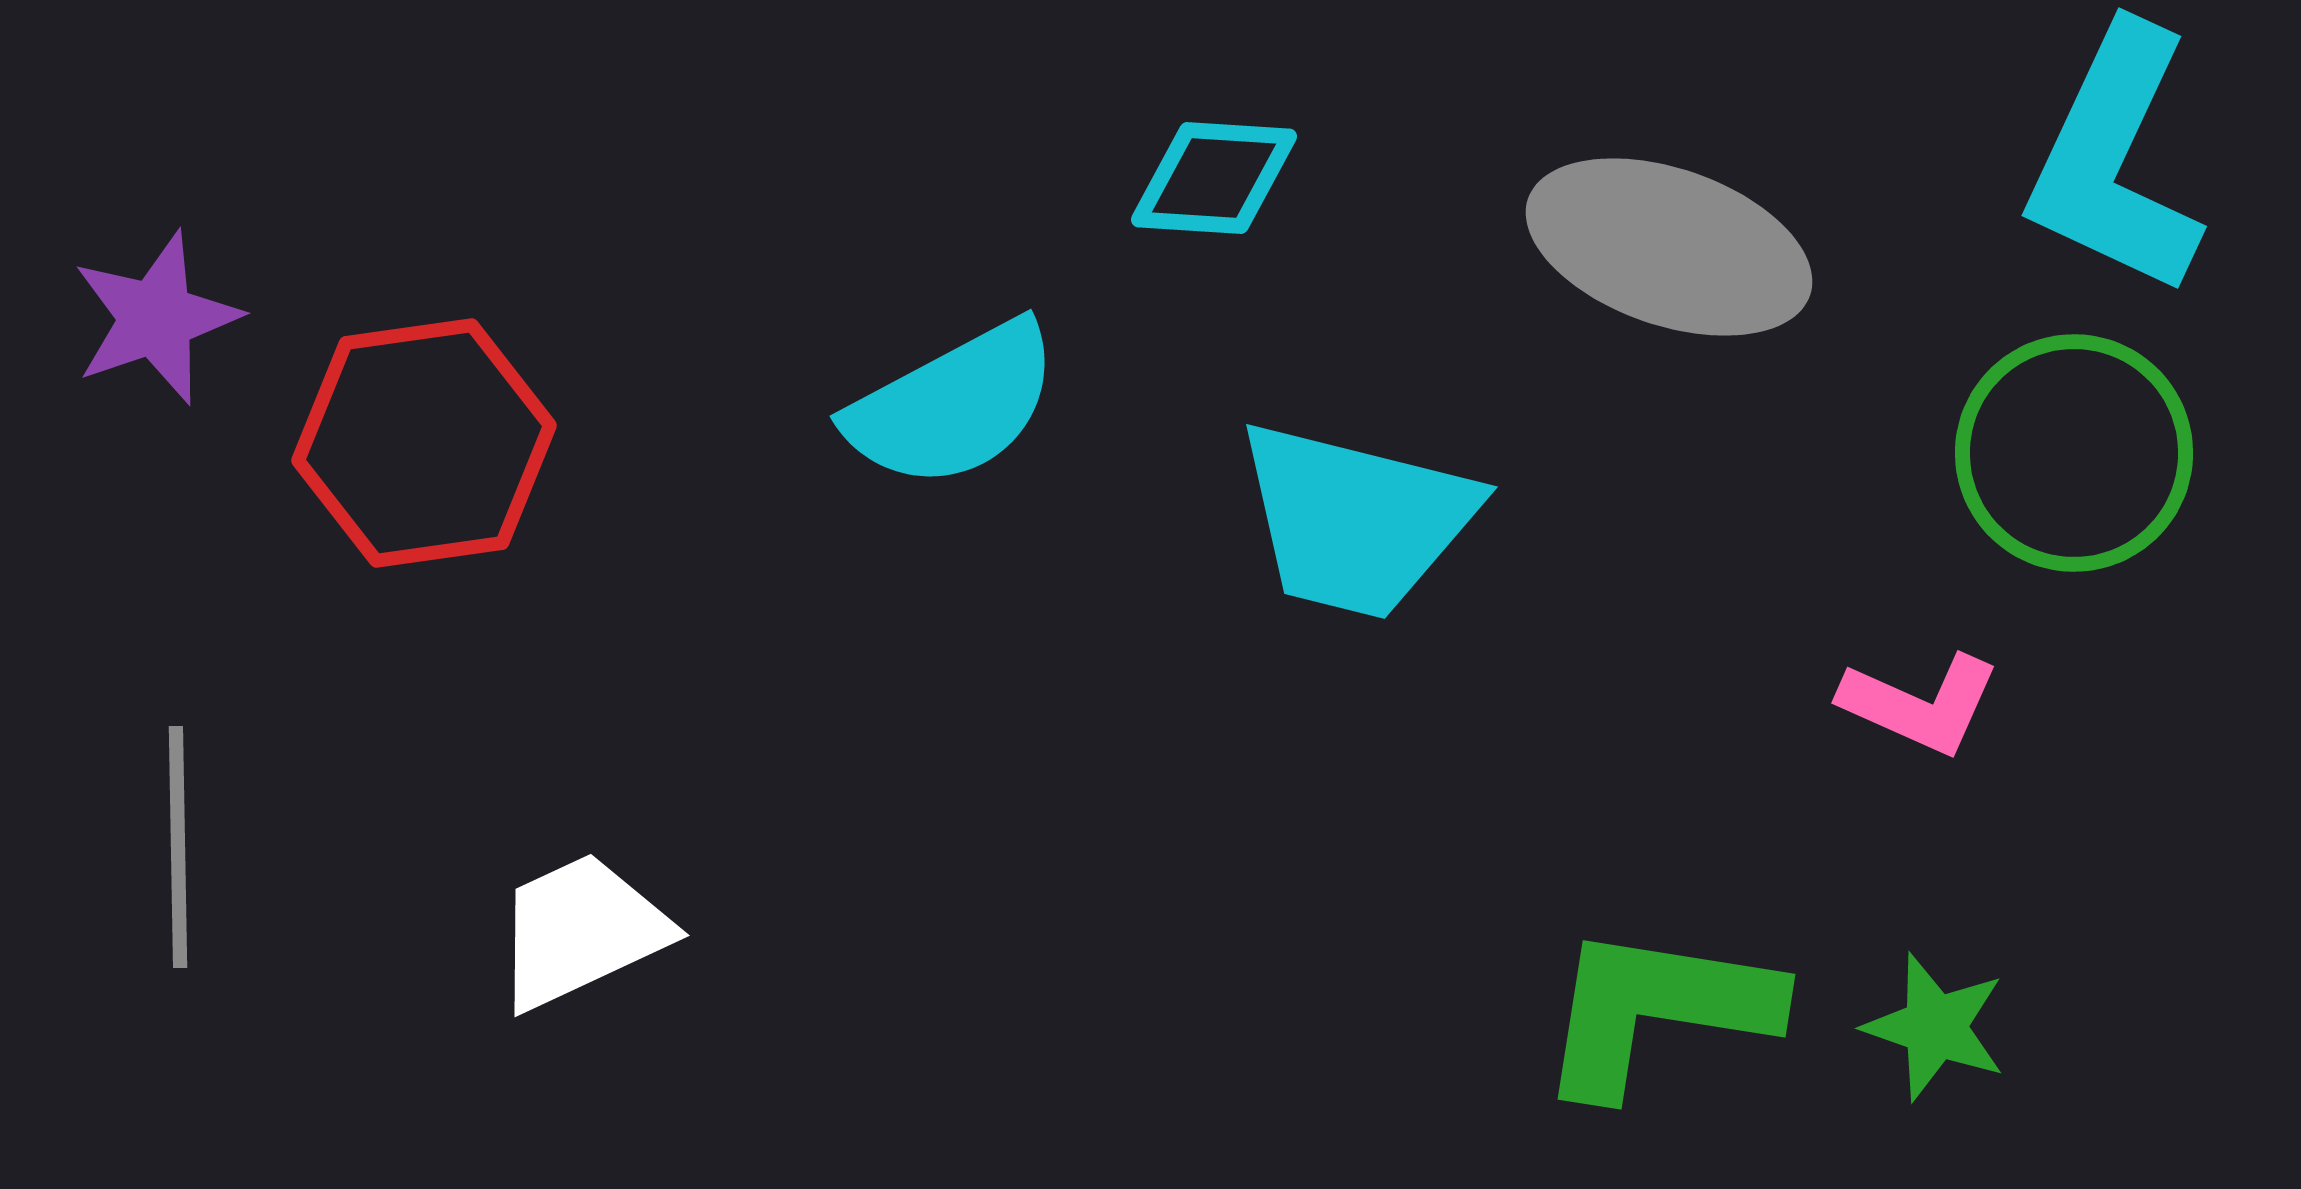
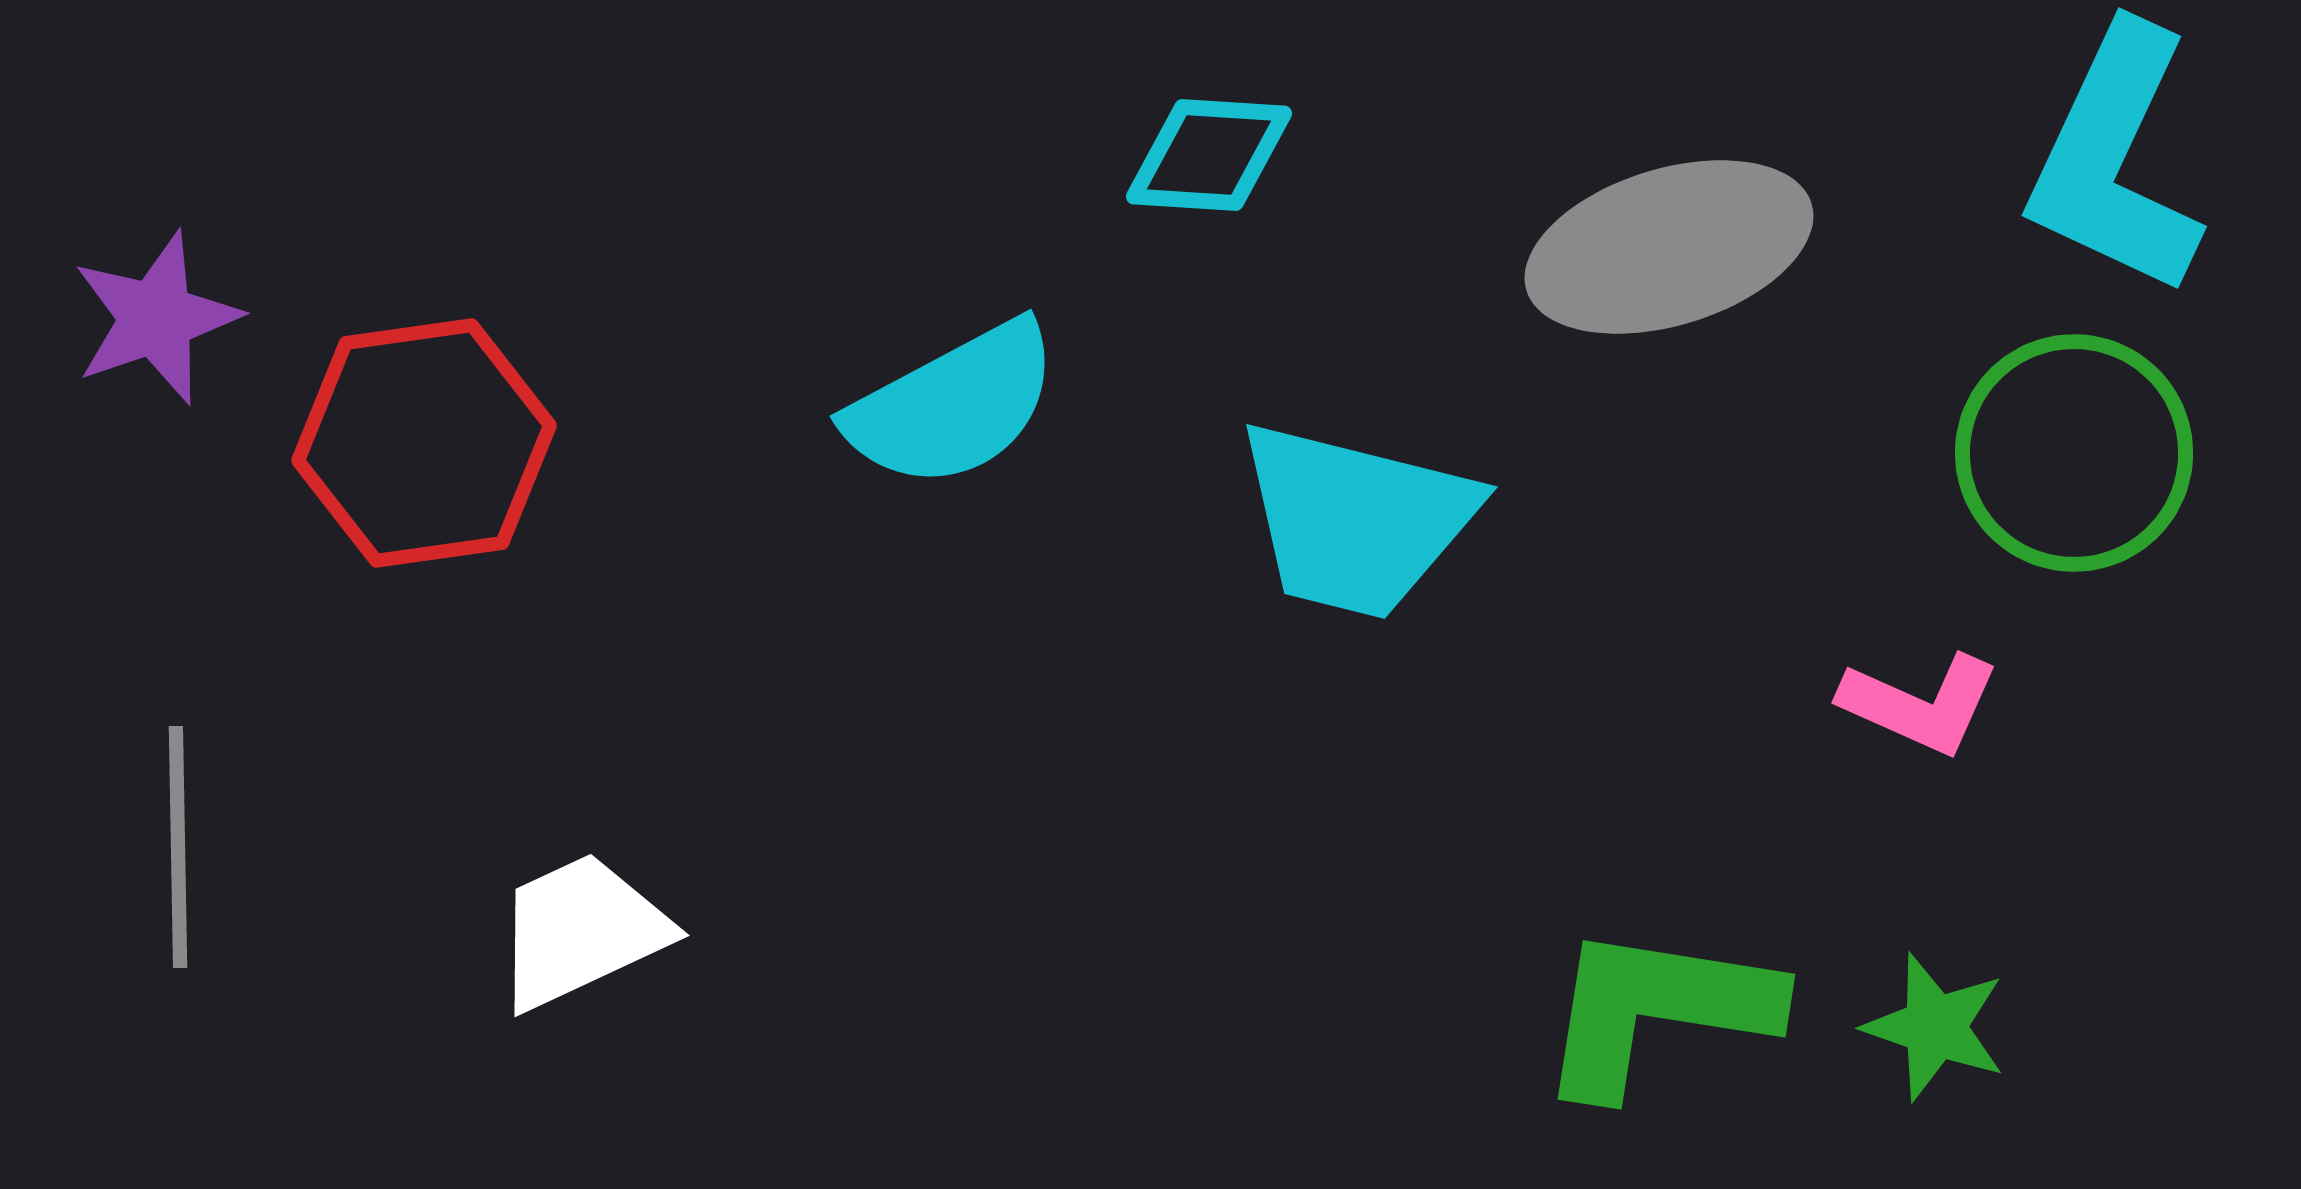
cyan diamond: moved 5 px left, 23 px up
gray ellipse: rotated 36 degrees counterclockwise
